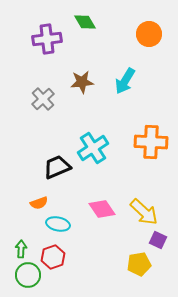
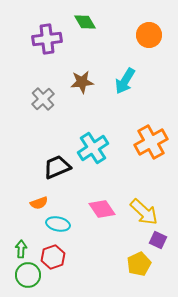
orange circle: moved 1 px down
orange cross: rotated 32 degrees counterclockwise
yellow pentagon: rotated 15 degrees counterclockwise
